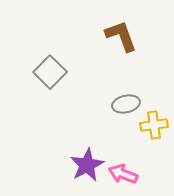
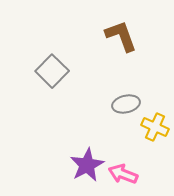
gray square: moved 2 px right, 1 px up
yellow cross: moved 1 px right, 2 px down; rotated 32 degrees clockwise
